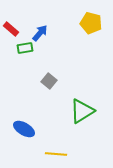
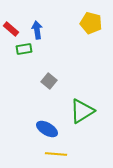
blue arrow: moved 3 px left, 3 px up; rotated 48 degrees counterclockwise
green rectangle: moved 1 px left, 1 px down
blue ellipse: moved 23 px right
